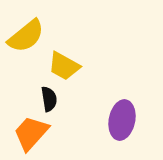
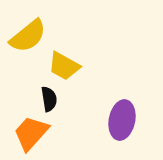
yellow semicircle: moved 2 px right
